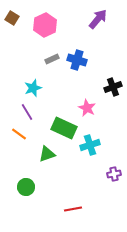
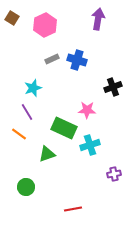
purple arrow: rotated 30 degrees counterclockwise
pink star: moved 2 px down; rotated 24 degrees counterclockwise
